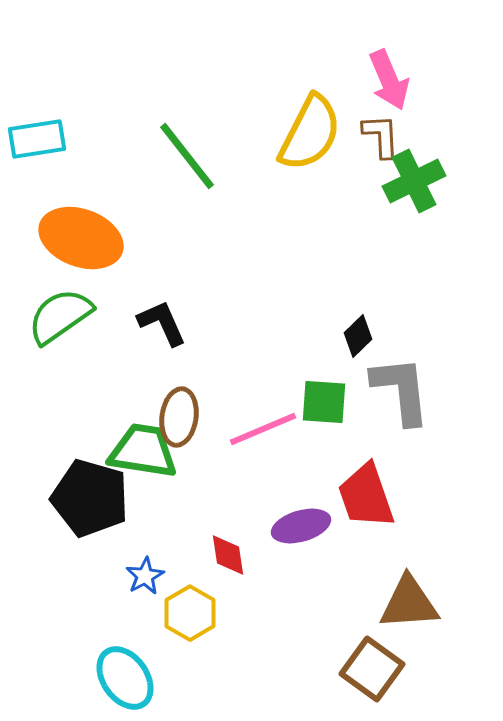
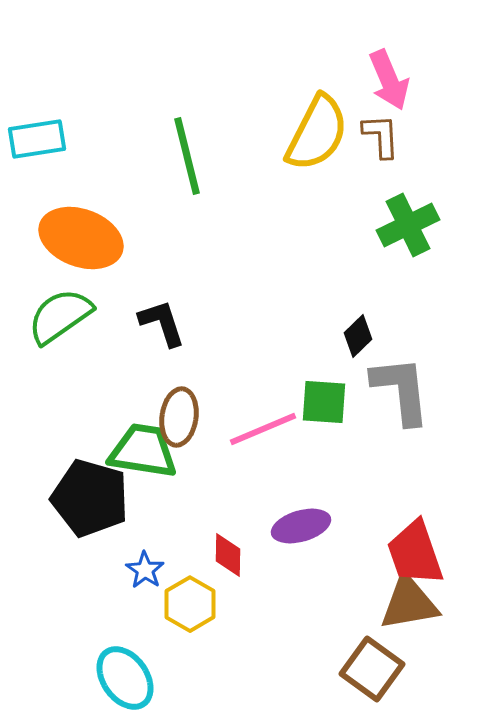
yellow semicircle: moved 7 px right
green line: rotated 24 degrees clockwise
green cross: moved 6 px left, 44 px down
black L-shape: rotated 6 degrees clockwise
red trapezoid: moved 49 px right, 57 px down
red diamond: rotated 9 degrees clockwise
blue star: moved 6 px up; rotated 9 degrees counterclockwise
brown triangle: rotated 6 degrees counterclockwise
yellow hexagon: moved 9 px up
